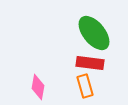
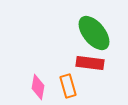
orange rectangle: moved 17 px left
